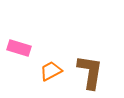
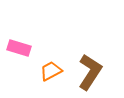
brown L-shape: rotated 24 degrees clockwise
